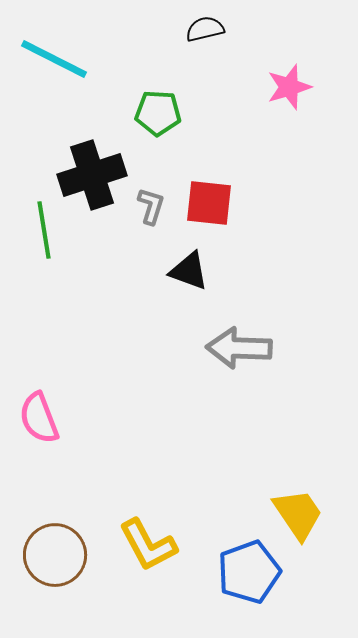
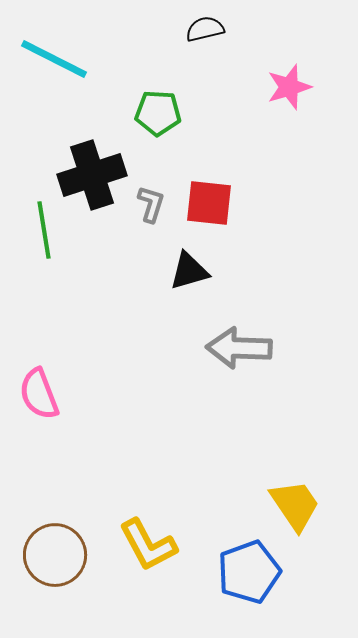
gray L-shape: moved 2 px up
black triangle: rotated 36 degrees counterclockwise
pink semicircle: moved 24 px up
yellow trapezoid: moved 3 px left, 9 px up
